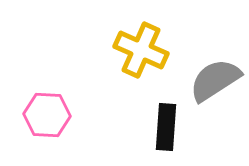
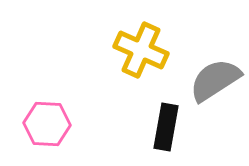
pink hexagon: moved 9 px down
black rectangle: rotated 6 degrees clockwise
